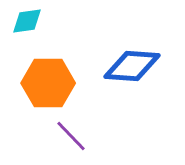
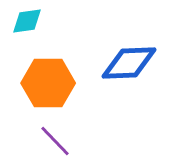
blue diamond: moved 3 px left, 3 px up; rotated 6 degrees counterclockwise
purple line: moved 16 px left, 5 px down
